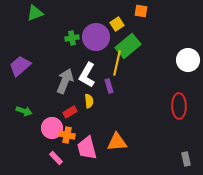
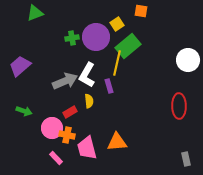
gray arrow: rotated 45 degrees clockwise
